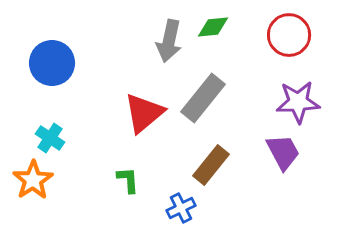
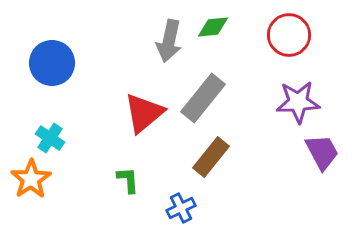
purple trapezoid: moved 39 px right
brown rectangle: moved 8 px up
orange star: moved 2 px left, 1 px up
